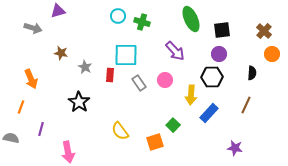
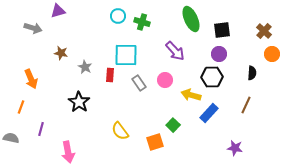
yellow arrow: rotated 102 degrees clockwise
